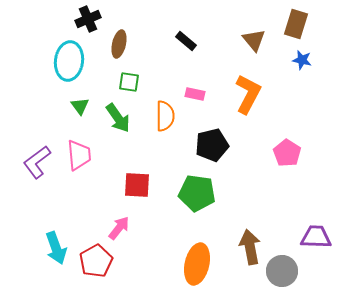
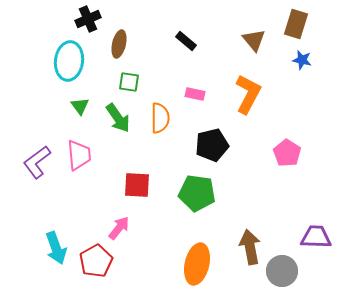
orange semicircle: moved 5 px left, 2 px down
